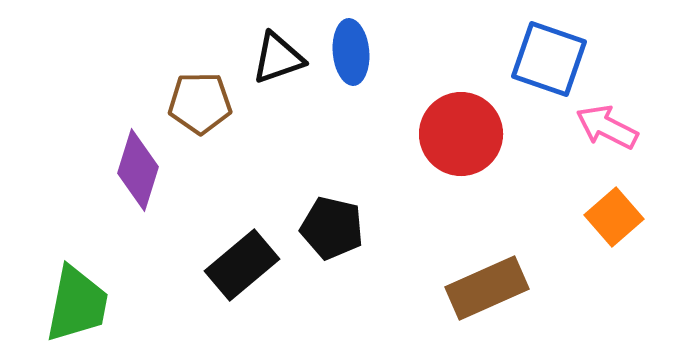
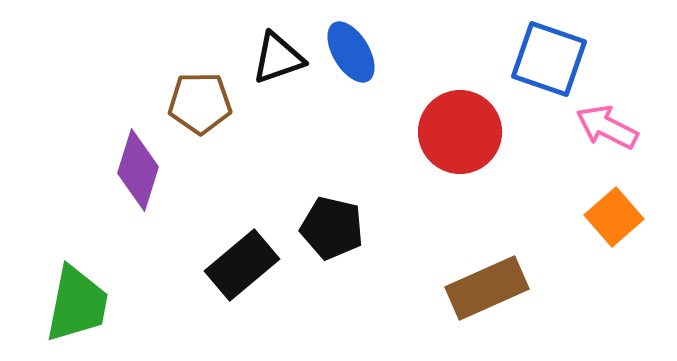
blue ellipse: rotated 26 degrees counterclockwise
red circle: moved 1 px left, 2 px up
